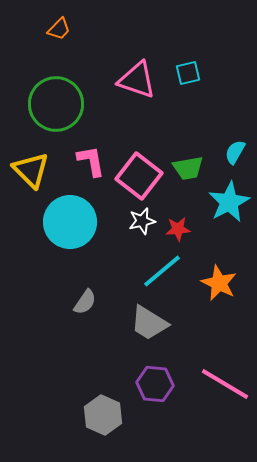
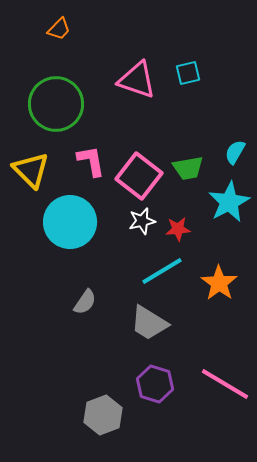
cyan line: rotated 9 degrees clockwise
orange star: rotated 9 degrees clockwise
purple hexagon: rotated 12 degrees clockwise
gray hexagon: rotated 15 degrees clockwise
